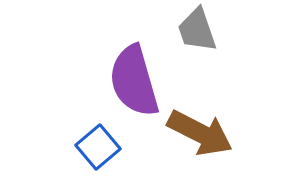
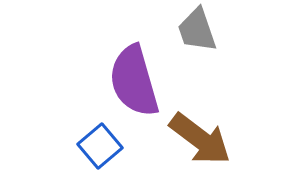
brown arrow: moved 6 px down; rotated 10 degrees clockwise
blue square: moved 2 px right, 1 px up
